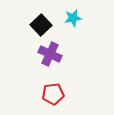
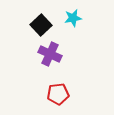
red pentagon: moved 5 px right
